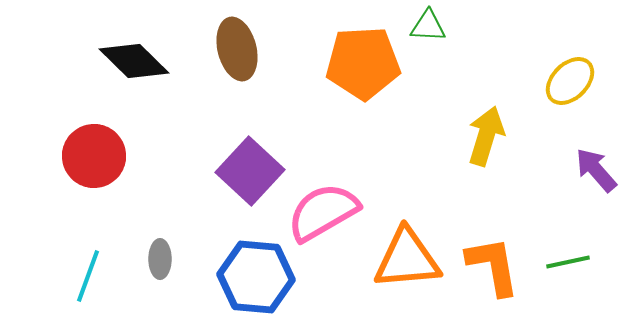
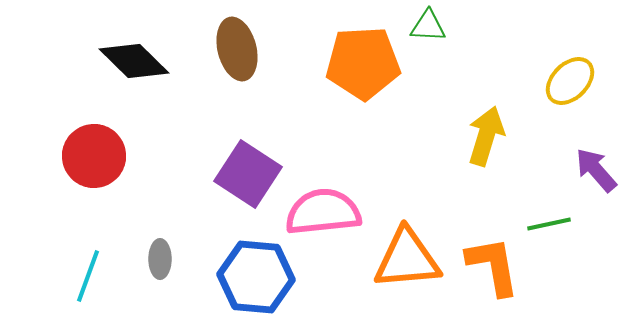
purple square: moved 2 px left, 3 px down; rotated 10 degrees counterclockwise
pink semicircle: rotated 24 degrees clockwise
green line: moved 19 px left, 38 px up
